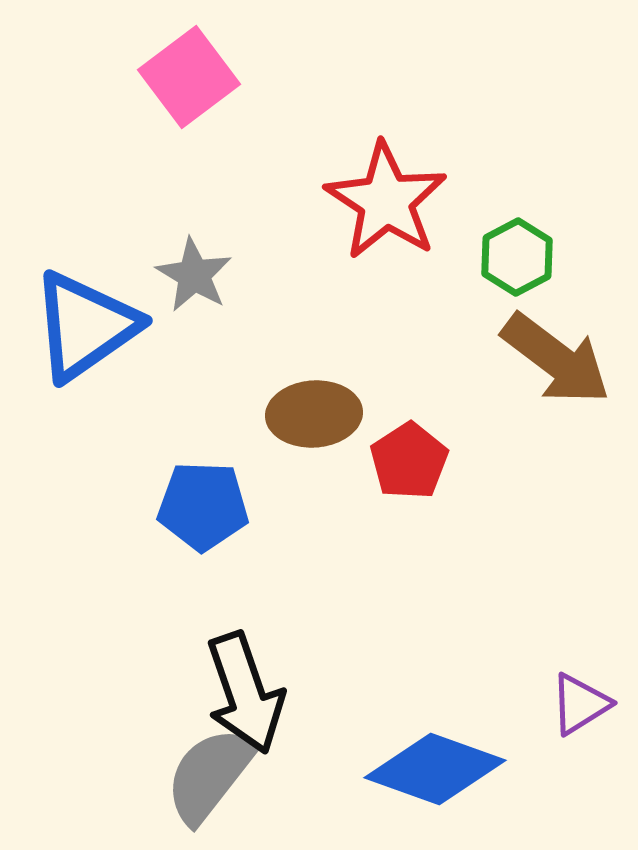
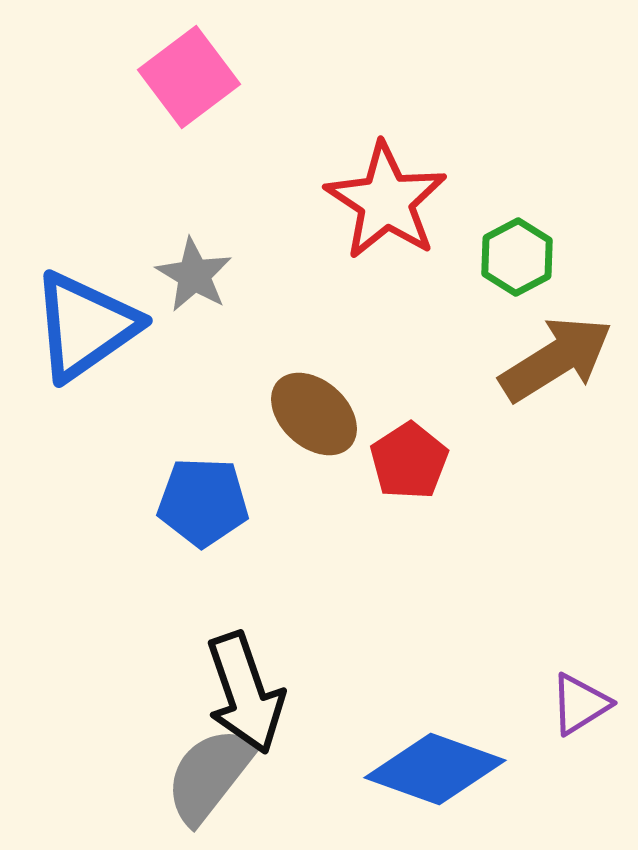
brown arrow: rotated 69 degrees counterclockwise
brown ellipse: rotated 46 degrees clockwise
blue pentagon: moved 4 px up
